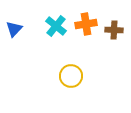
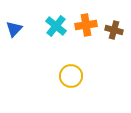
orange cross: moved 1 px down
brown cross: rotated 12 degrees clockwise
